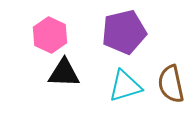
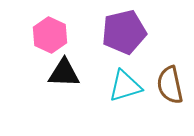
brown semicircle: moved 1 px left, 1 px down
